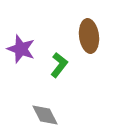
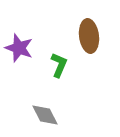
purple star: moved 2 px left, 1 px up
green L-shape: rotated 15 degrees counterclockwise
